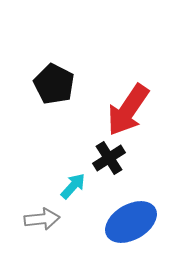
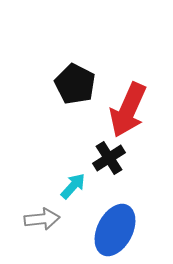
black pentagon: moved 21 px right
red arrow: rotated 10 degrees counterclockwise
blue ellipse: moved 16 px left, 8 px down; rotated 33 degrees counterclockwise
